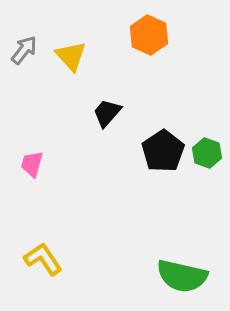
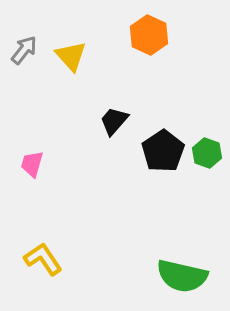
black trapezoid: moved 7 px right, 8 px down
